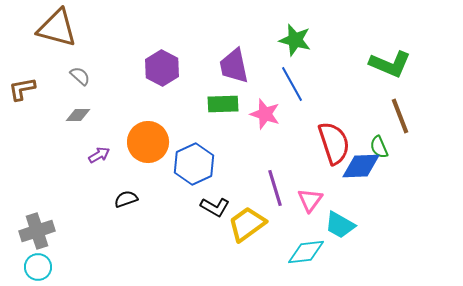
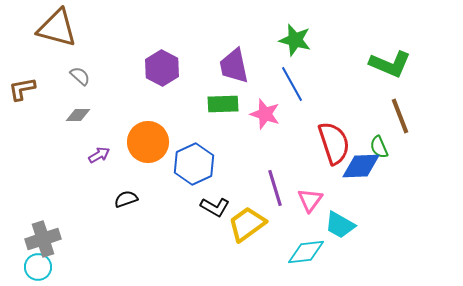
gray cross: moved 6 px right, 8 px down
